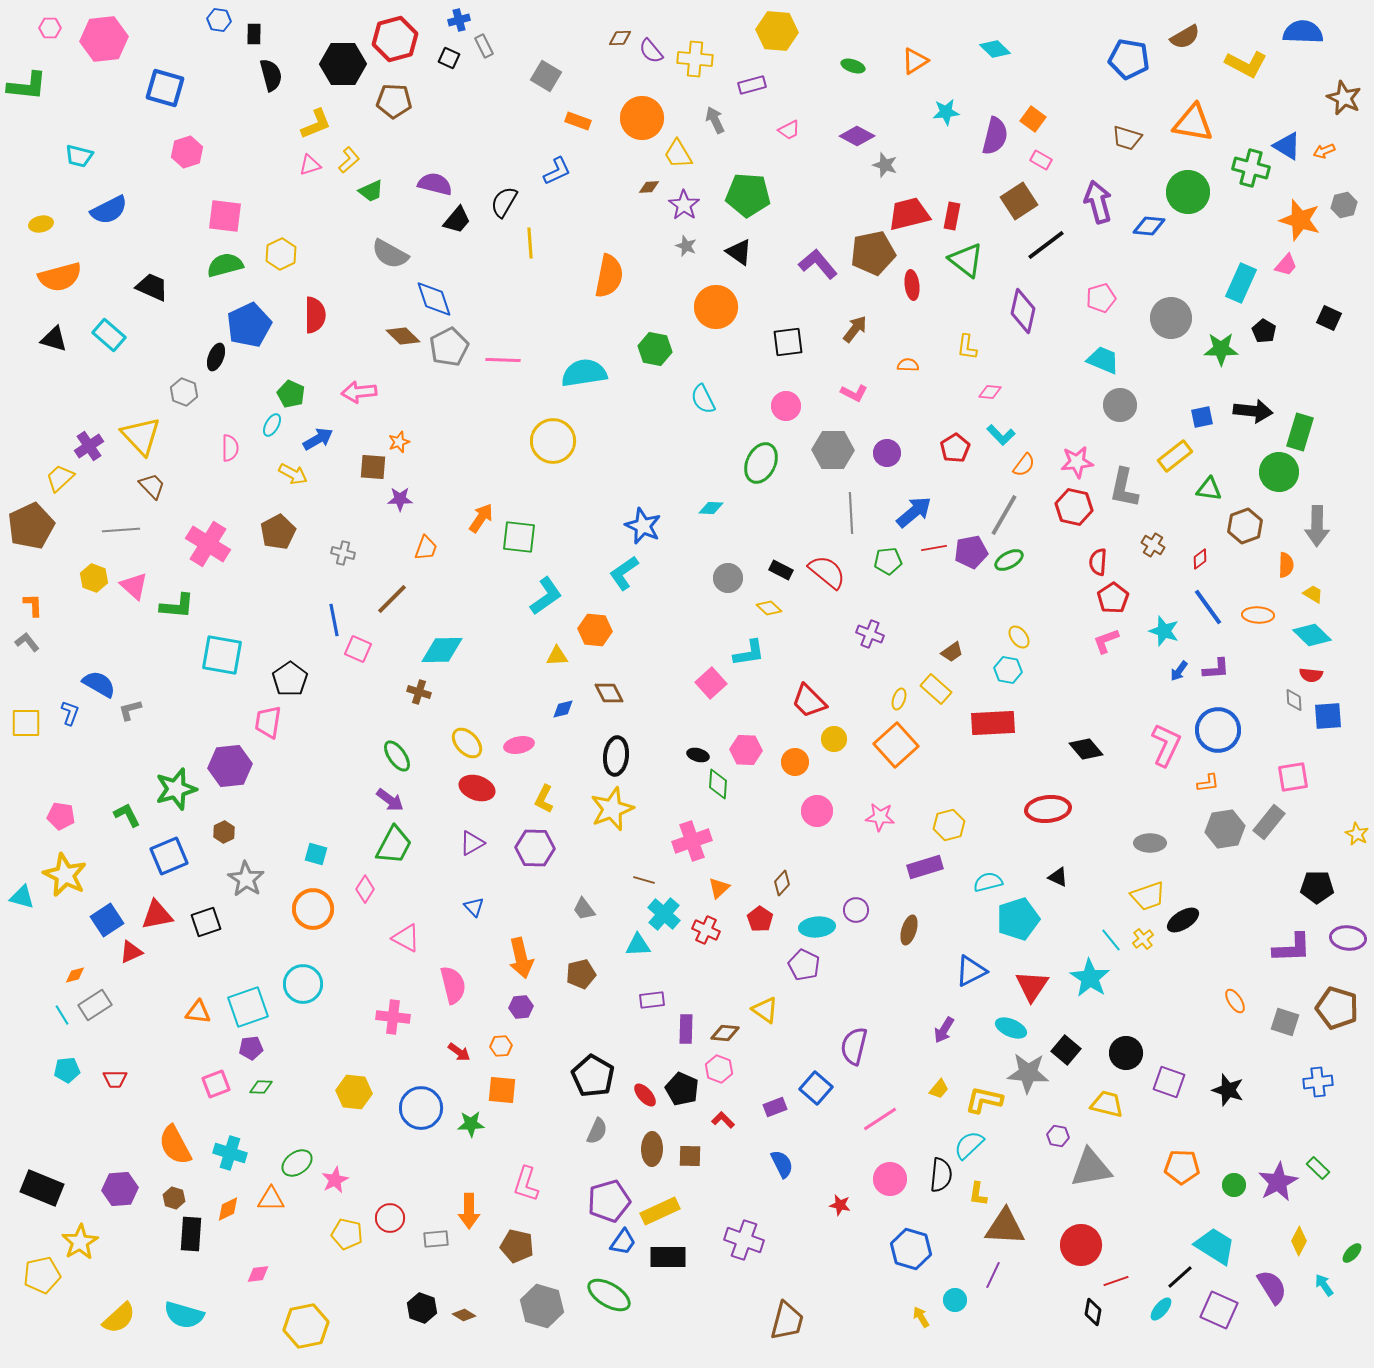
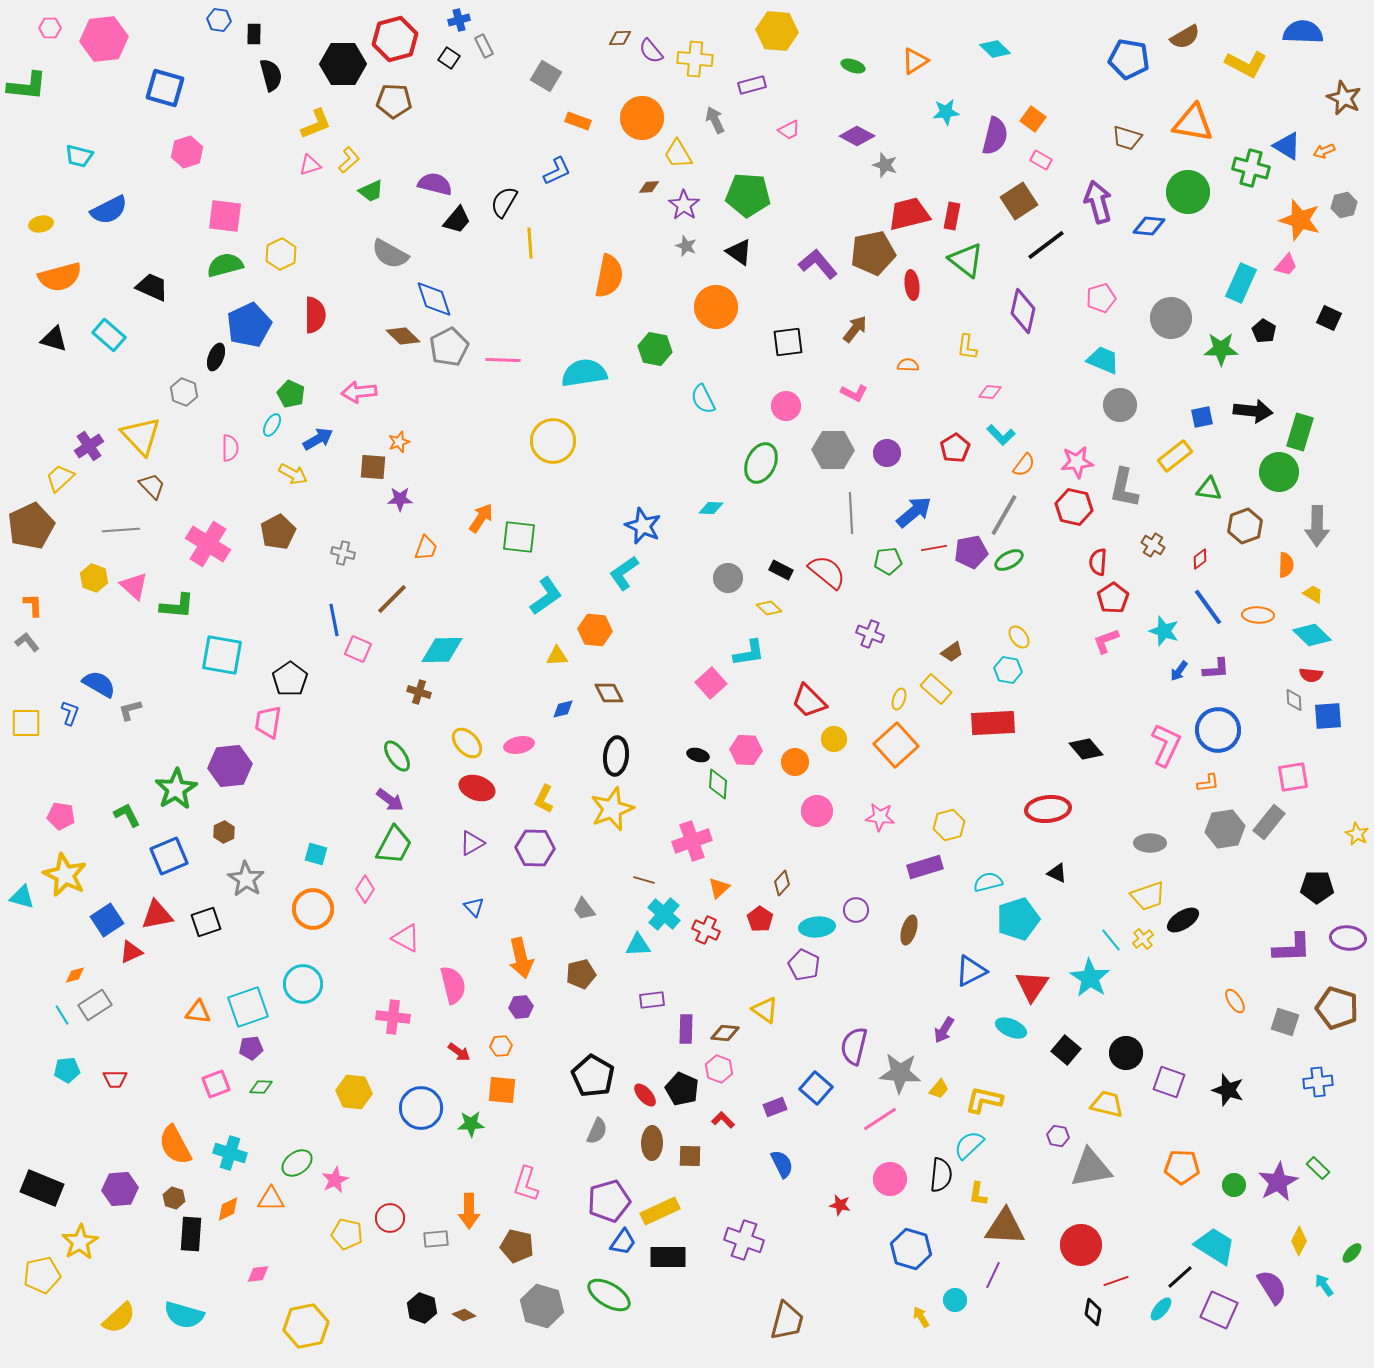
black square at (449, 58): rotated 10 degrees clockwise
green star at (176, 789): rotated 15 degrees counterclockwise
black triangle at (1058, 877): moved 1 px left, 4 px up
gray star at (1028, 1073): moved 128 px left
brown ellipse at (652, 1149): moved 6 px up
